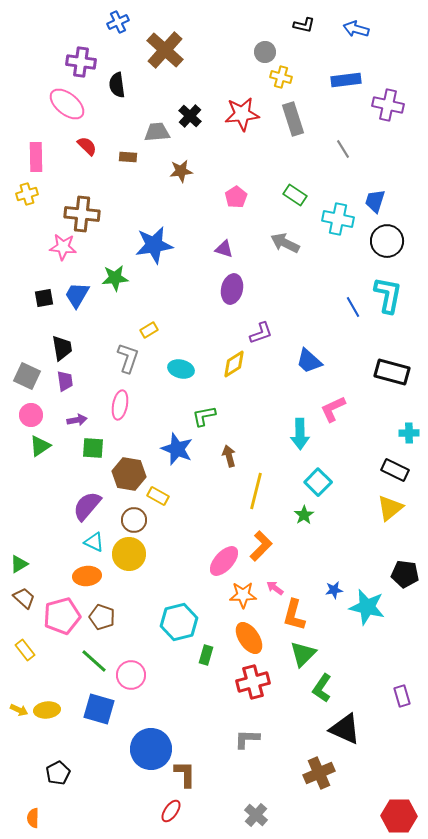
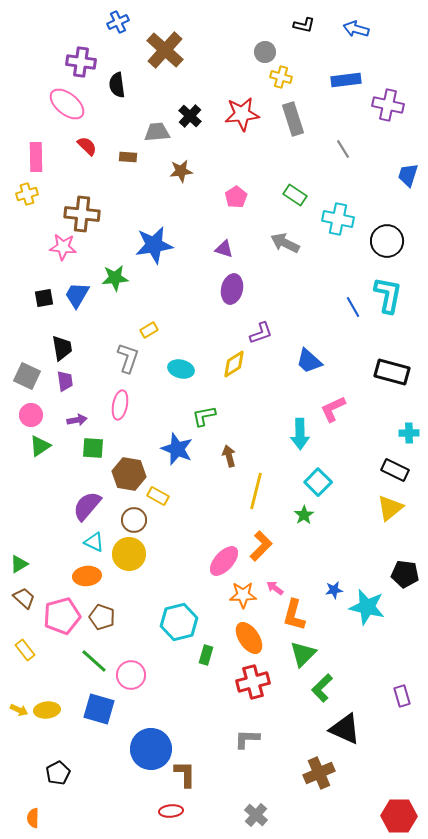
blue trapezoid at (375, 201): moved 33 px right, 26 px up
green L-shape at (322, 688): rotated 12 degrees clockwise
red ellipse at (171, 811): rotated 50 degrees clockwise
